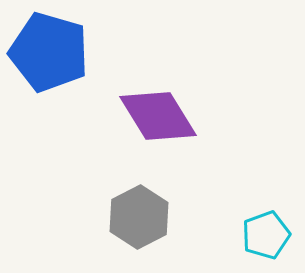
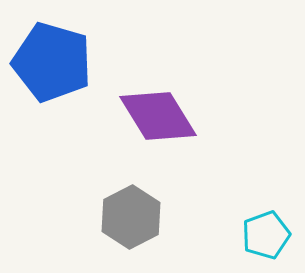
blue pentagon: moved 3 px right, 10 px down
gray hexagon: moved 8 px left
